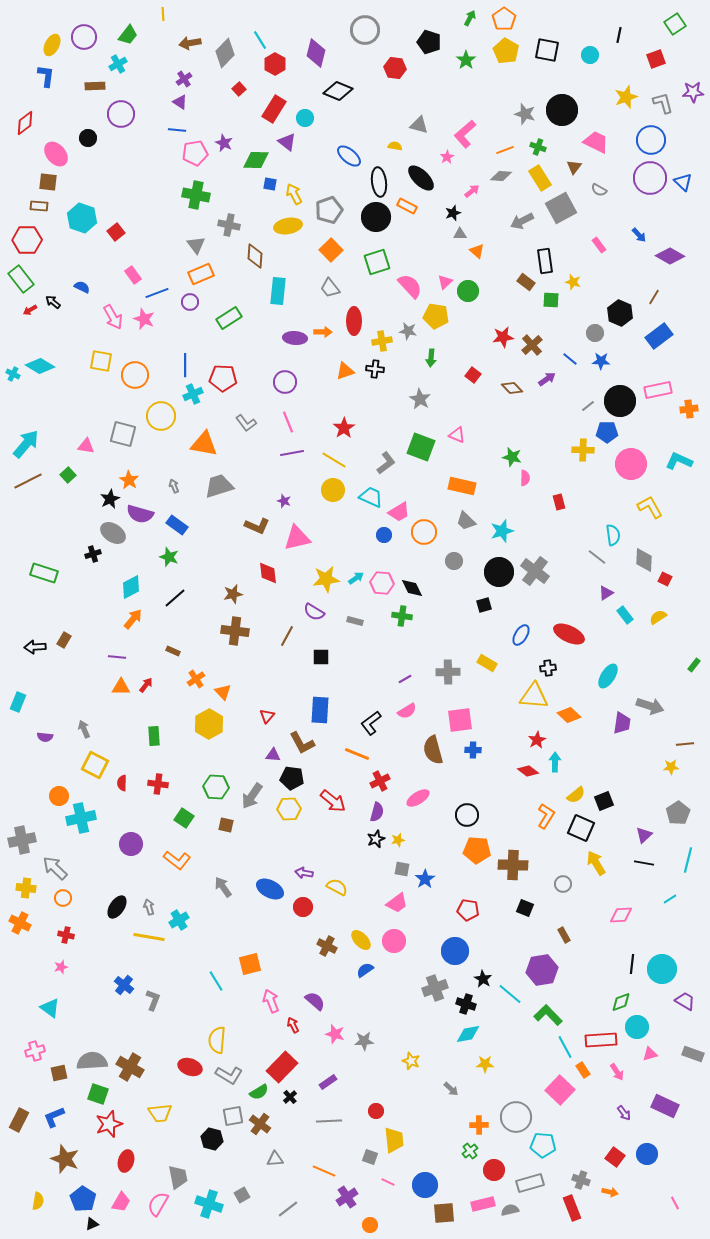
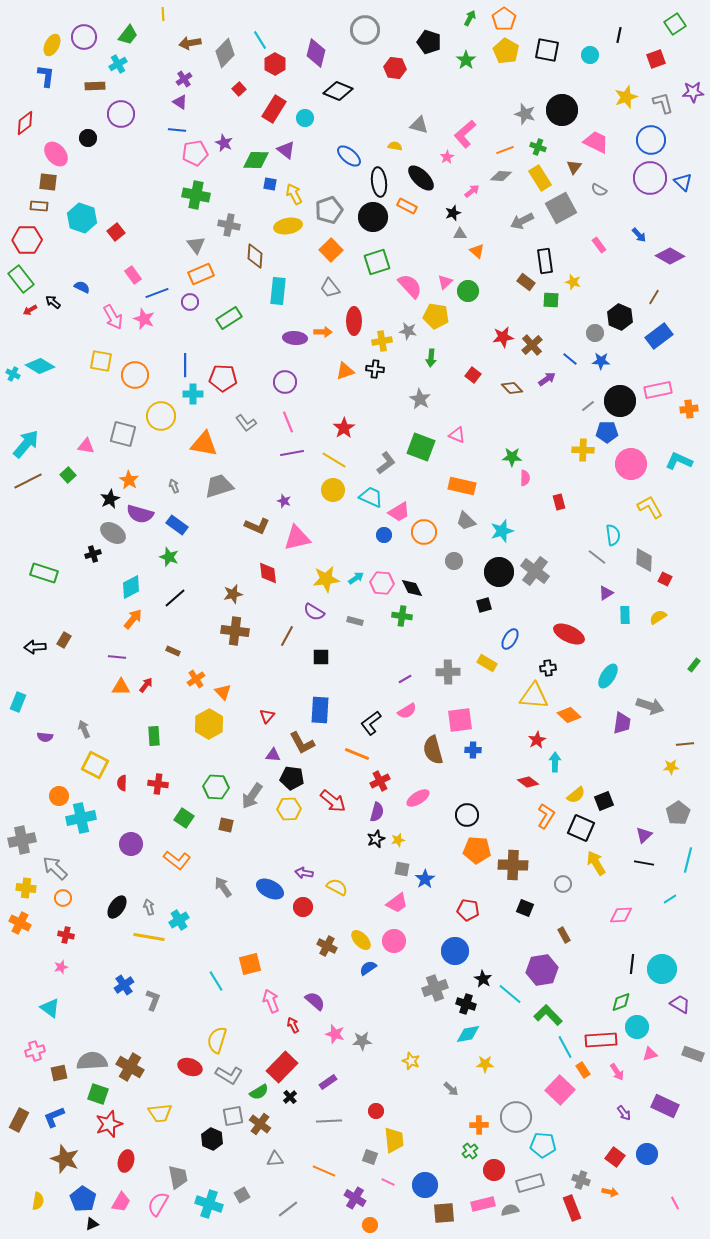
purple triangle at (287, 142): moved 1 px left, 8 px down
black circle at (376, 217): moved 3 px left
black hexagon at (620, 313): moved 4 px down
cyan cross at (193, 394): rotated 24 degrees clockwise
green star at (512, 457): rotated 12 degrees counterclockwise
cyan rectangle at (625, 615): rotated 36 degrees clockwise
blue ellipse at (521, 635): moved 11 px left, 4 px down
red diamond at (528, 771): moved 11 px down
blue semicircle at (365, 970): moved 3 px right, 2 px up
blue cross at (124, 985): rotated 18 degrees clockwise
purple trapezoid at (685, 1001): moved 5 px left, 3 px down
yellow semicircle at (217, 1040): rotated 12 degrees clockwise
gray star at (364, 1041): moved 2 px left
black hexagon at (212, 1139): rotated 10 degrees clockwise
purple cross at (347, 1197): moved 8 px right, 1 px down; rotated 25 degrees counterclockwise
